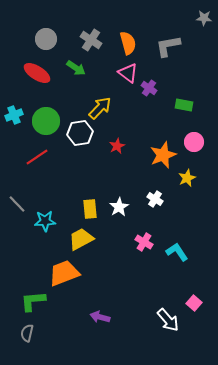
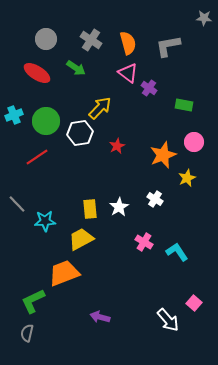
green L-shape: rotated 20 degrees counterclockwise
